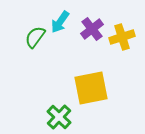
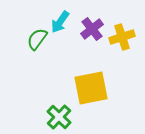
green semicircle: moved 2 px right, 2 px down
